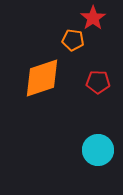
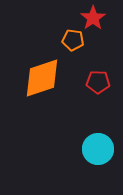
cyan circle: moved 1 px up
